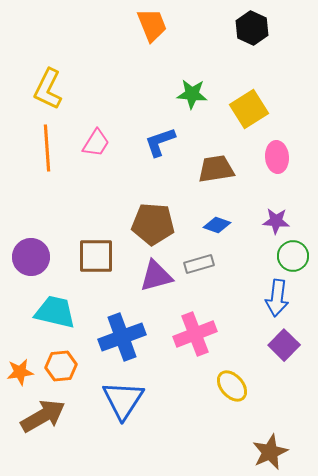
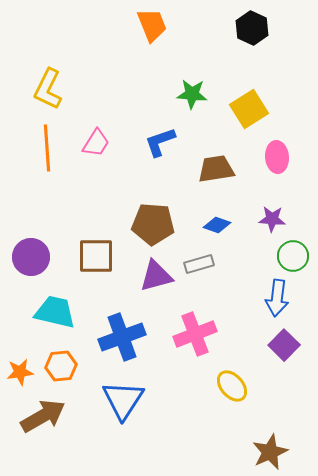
purple star: moved 4 px left, 2 px up
